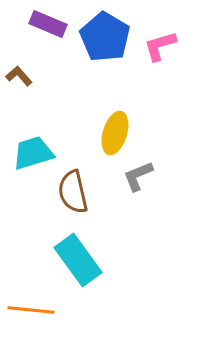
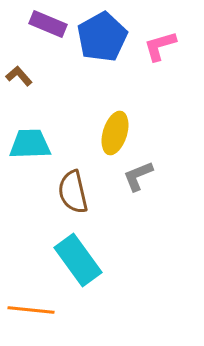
blue pentagon: moved 3 px left; rotated 12 degrees clockwise
cyan trapezoid: moved 3 px left, 9 px up; rotated 15 degrees clockwise
